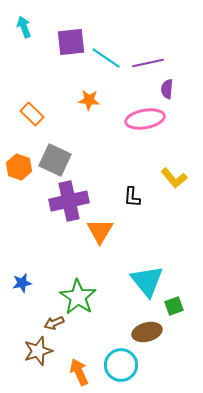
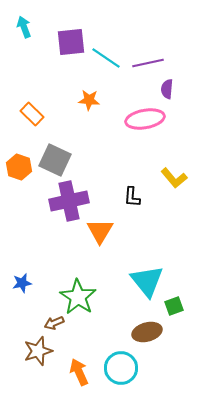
cyan circle: moved 3 px down
